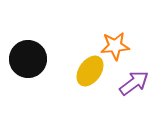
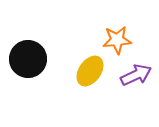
orange star: moved 2 px right, 6 px up
purple arrow: moved 2 px right, 8 px up; rotated 12 degrees clockwise
